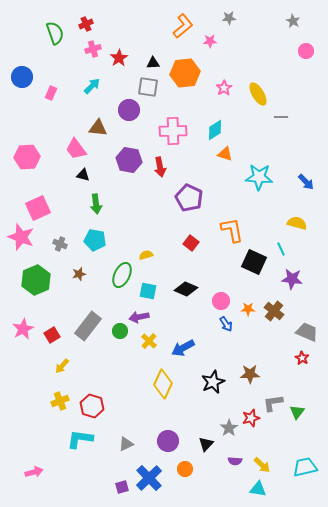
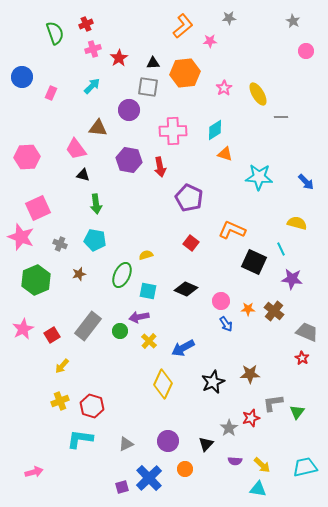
orange L-shape at (232, 230): rotated 56 degrees counterclockwise
